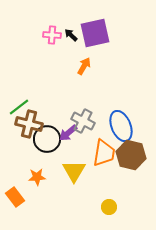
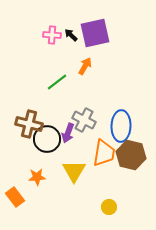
orange arrow: moved 1 px right
green line: moved 38 px right, 25 px up
gray cross: moved 1 px right, 1 px up
blue ellipse: rotated 24 degrees clockwise
purple arrow: rotated 30 degrees counterclockwise
